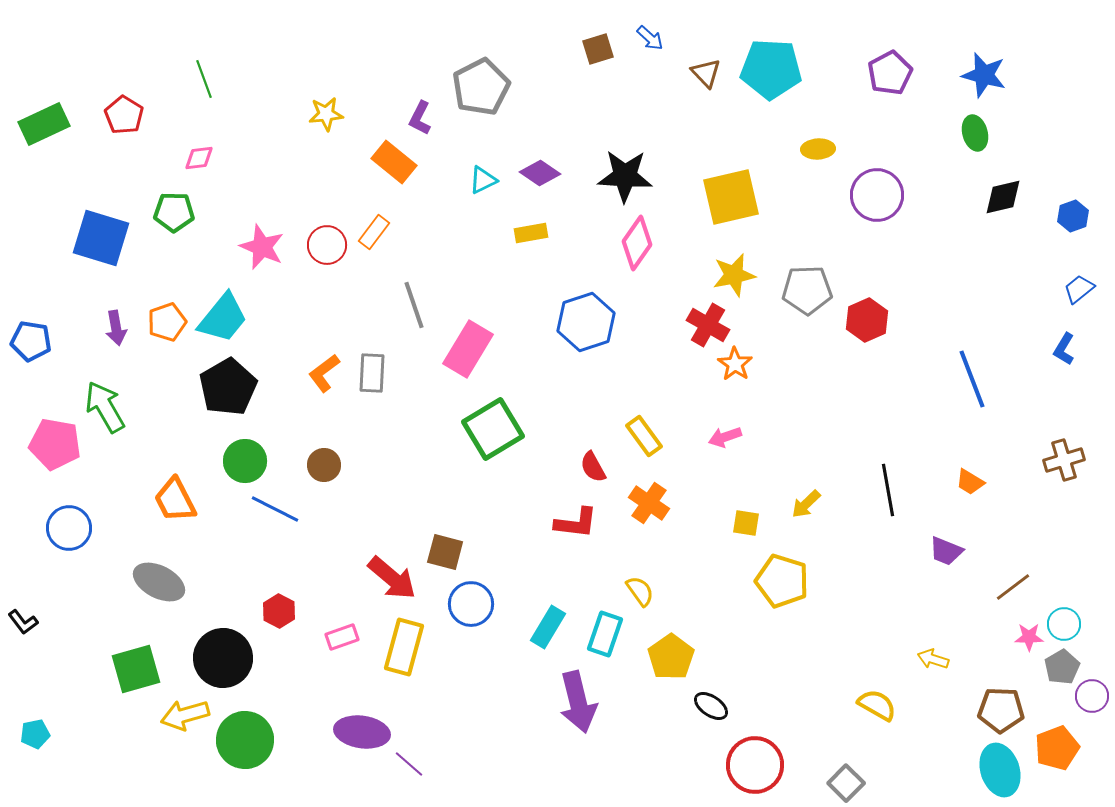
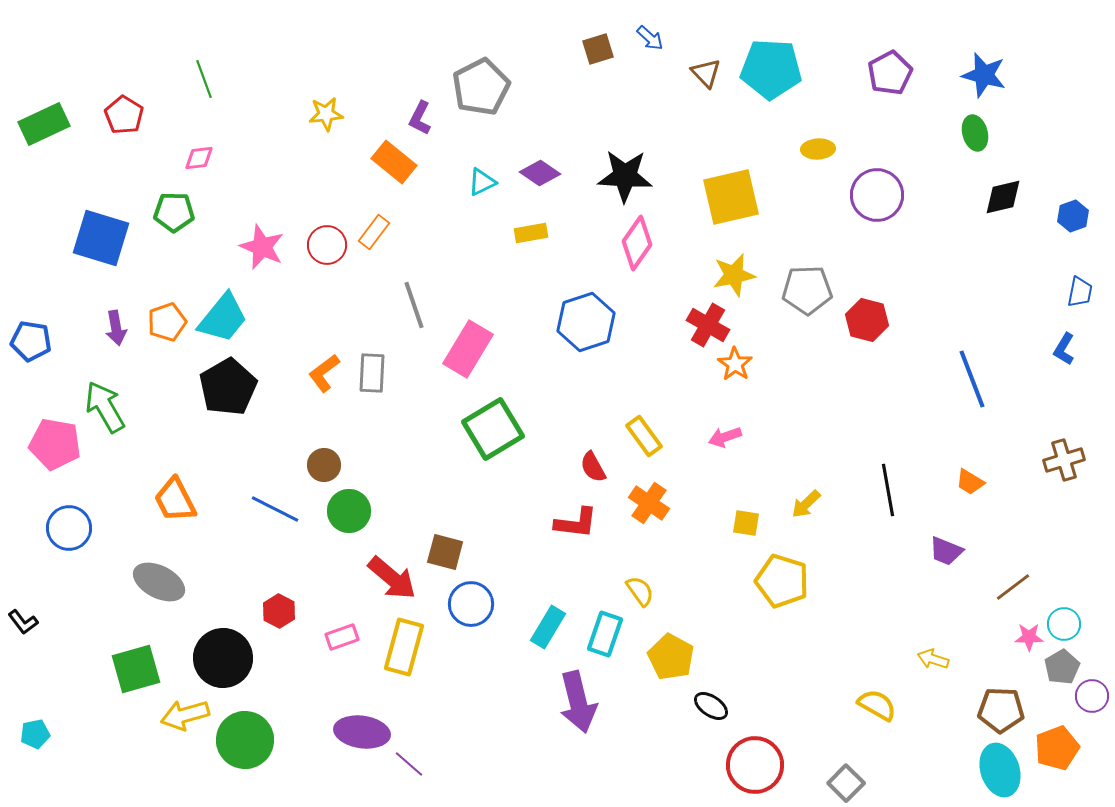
cyan triangle at (483, 180): moved 1 px left, 2 px down
blue trapezoid at (1079, 289): moved 1 px right, 3 px down; rotated 140 degrees clockwise
red hexagon at (867, 320): rotated 21 degrees counterclockwise
green circle at (245, 461): moved 104 px right, 50 px down
yellow pentagon at (671, 657): rotated 9 degrees counterclockwise
